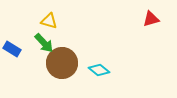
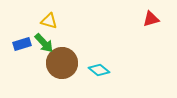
blue rectangle: moved 10 px right, 5 px up; rotated 48 degrees counterclockwise
